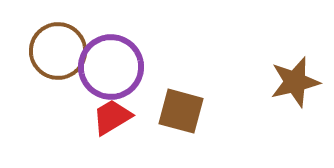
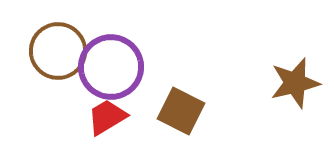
brown star: moved 1 px down
brown square: rotated 12 degrees clockwise
red trapezoid: moved 5 px left
